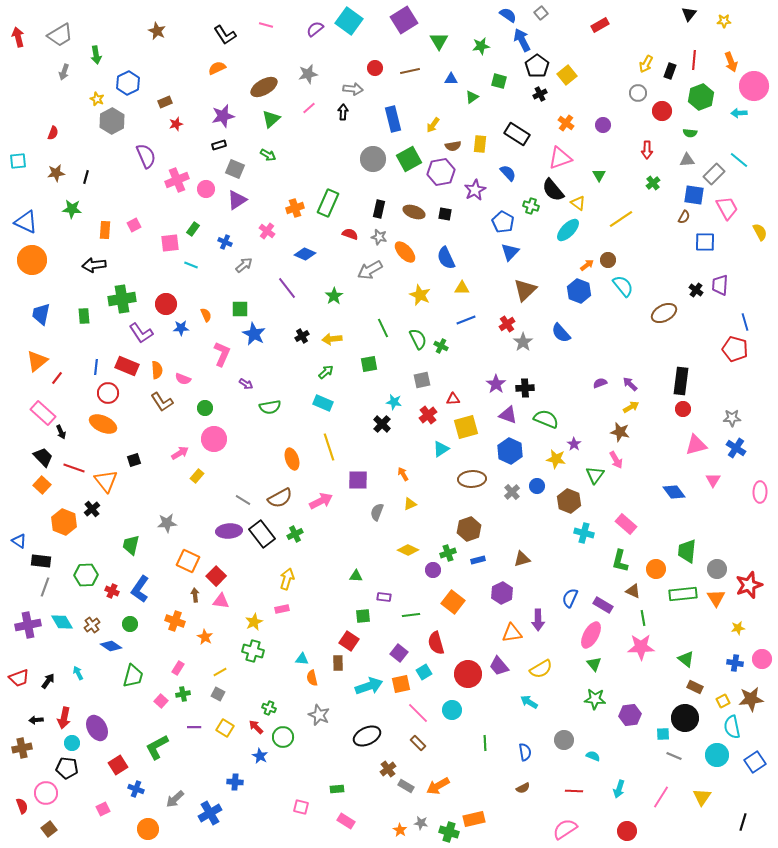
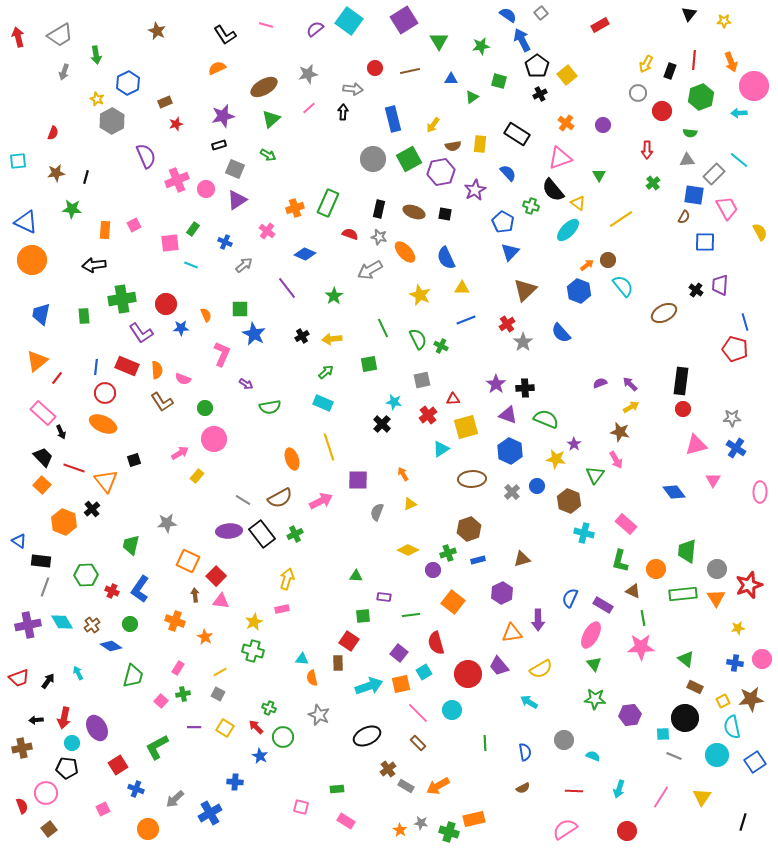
red circle at (108, 393): moved 3 px left
